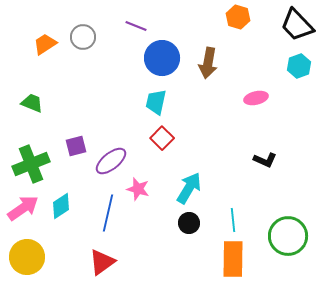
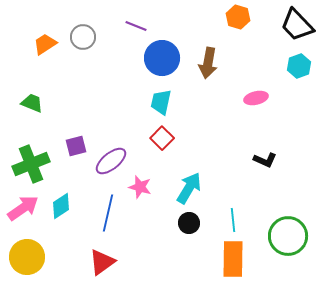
cyan trapezoid: moved 5 px right
pink star: moved 2 px right, 2 px up
